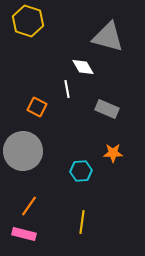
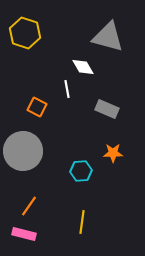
yellow hexagon: moved 3 px left, 12 px down
